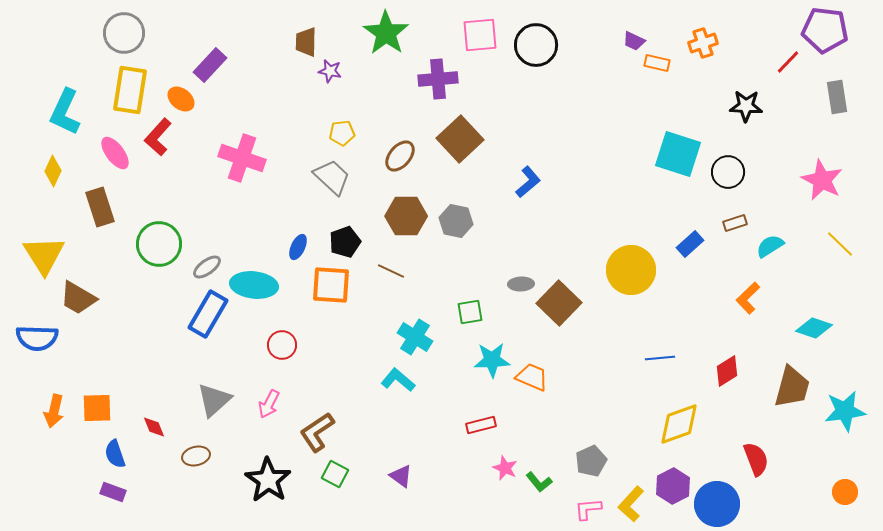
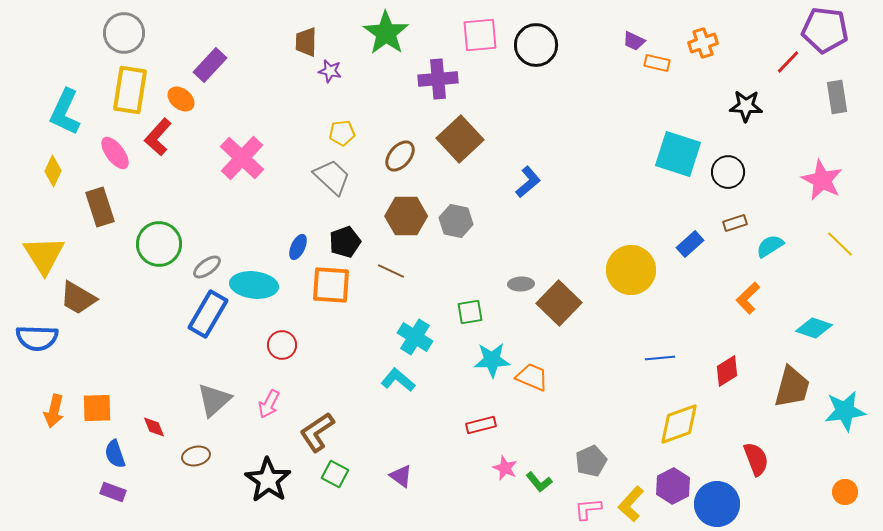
pink cross at (242, 158): rotated 24 degrees clockwise
